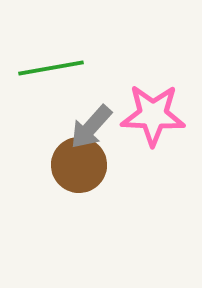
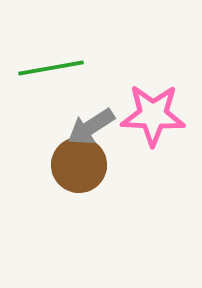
gray arrow: rotated 15 degrees clockwise
